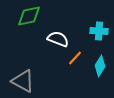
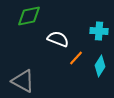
orange line: moved 1 px right
